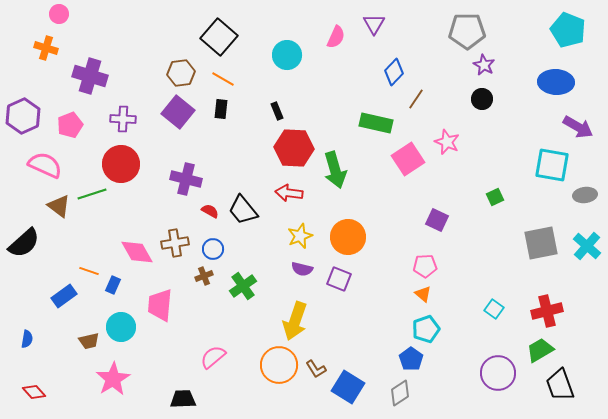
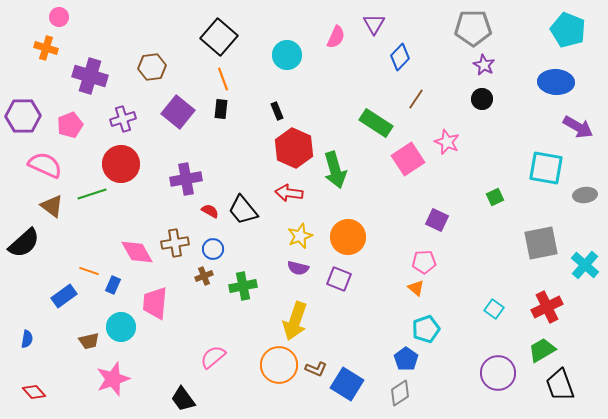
pink circle at (59, 14): moved 3 px down
gray pentagon at (467, 31): moved 6 px right, 3 px up
blue diamond at (394, 72): moved 6 px right, 15 px up
brown hexagon at (181, 73): moved 29 px left, 6 px up
orange line at (223, 79): rotated 40 degrees clockwise
purple hexagon at (23, 116): rotated 24 degrees clockwise
purple cross at (123, 119): rotated 20 degrees counterclockwise
green rectangle at (376, 123): rotated 20 degrees clockwise
red hexagon at (294, 148): rotated 21 degrees clockwise
cyan square at (552, 165): moved 6 px left, 3 px down
purple cross at (186, 179): rotated 24 degrees counterclockwise
brown triangle at (59, 206): moved 7 px left
cyan cross at (587, 246): moved 2 px left, 19 px down
pink pentagon at (425, 266): moved 1 px left, 4 px up
purple semicircle at (302, 269): moved 4 px left, 1 px up
green cross at (243, 286): rotated 24 degrees clockwise
orange triangle at (423, 294): moved 7 px left, 6 px up
pink trapezoid at (160, 305): moved 5 px left, 2 px up
red cross at (547, 311): moved 4 px up; rotated 12 degrees counterclockwise
green trapezoid at (540, 350): moved 2 px right
blue pentagon at (411, 359): moved 5 px left
brown L-shape at (316, 369): rotated 35 degrees counterclockwise
pink star at (113, 379): rotated 12 degrees clockwise
blue square at (348, 387): moved 1 px left, 3 px up
black trapezoid at (183, 399): rotated 124 degrees counterclockwise
